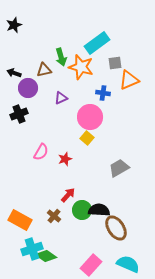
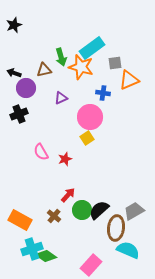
cyan rectangle: moved 5 px left, 5 px down
purple circle: moved 2 px left
yellow square: rotated 16 degrees clockwise
pink semicircle: rotated 120 degrees clockwise
gray trapezoid: moved 15 px right, 43 px down
black semicircle: rotated 45 degrees counterclockwise
brown ellipse: rotated 40 degrees clockwise
cyan semicircle: moved 14 px up
